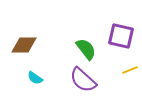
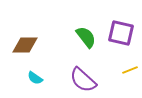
purple square: moved 3 px up
brown diamond: moved 1 px right
green semicircle: moved 12 px up
